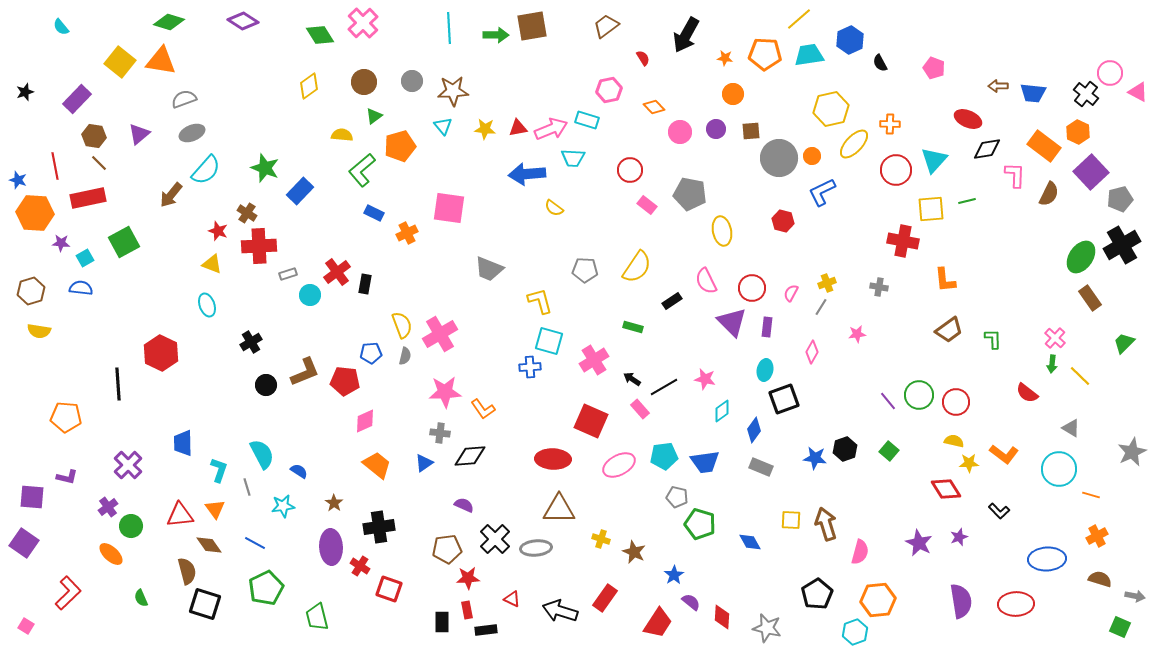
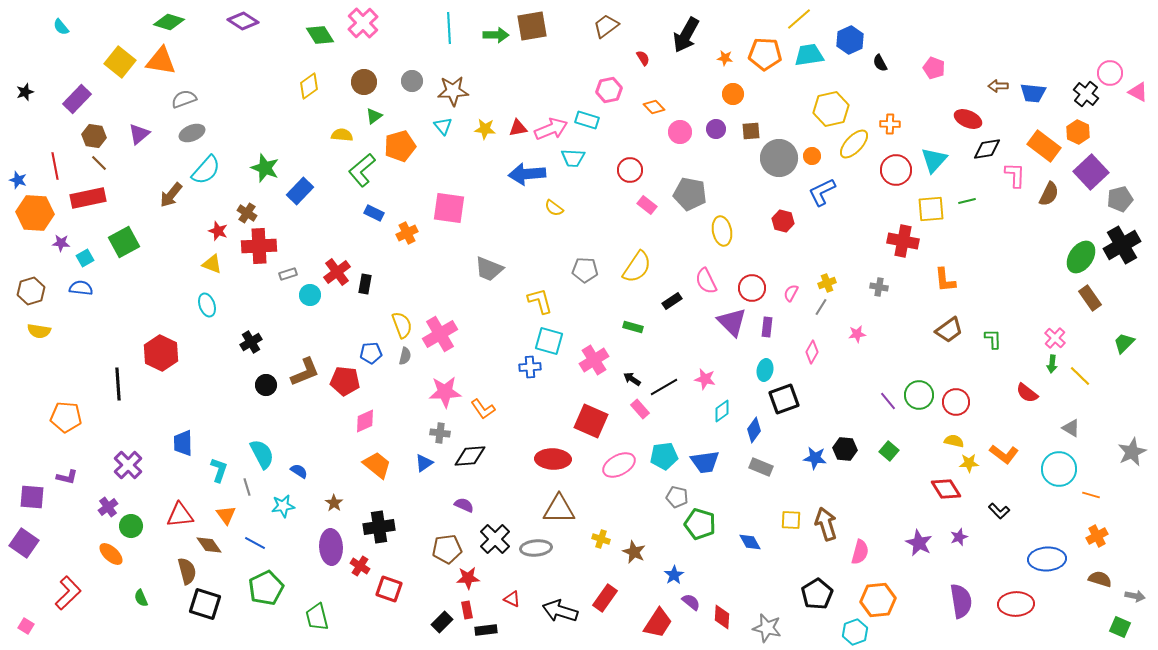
black hexagon at (845, 449): rotated 25 degrees clockwise
orange triangle at (215, 509): moved 11 px right, 6 px down
black rectangle at (442, 622): rotated 45 degrees clockwise
